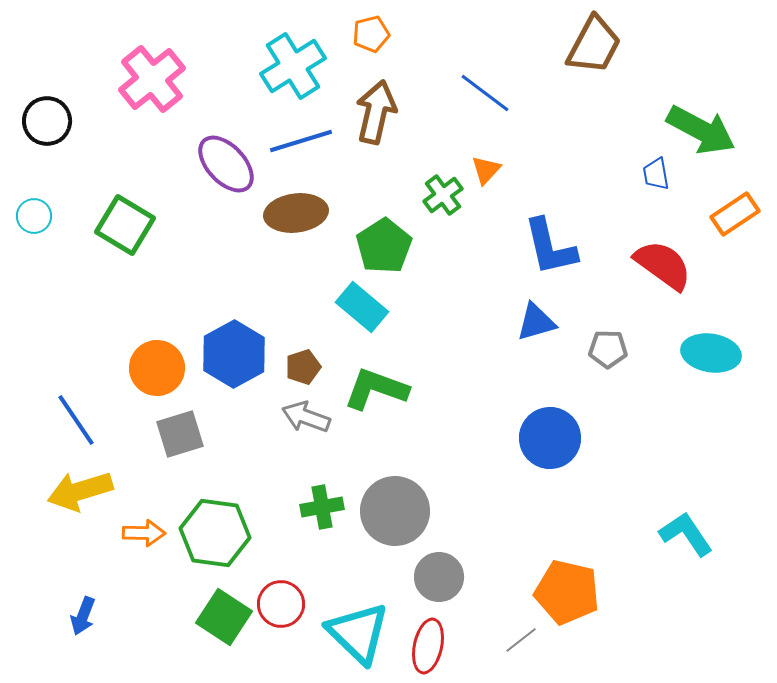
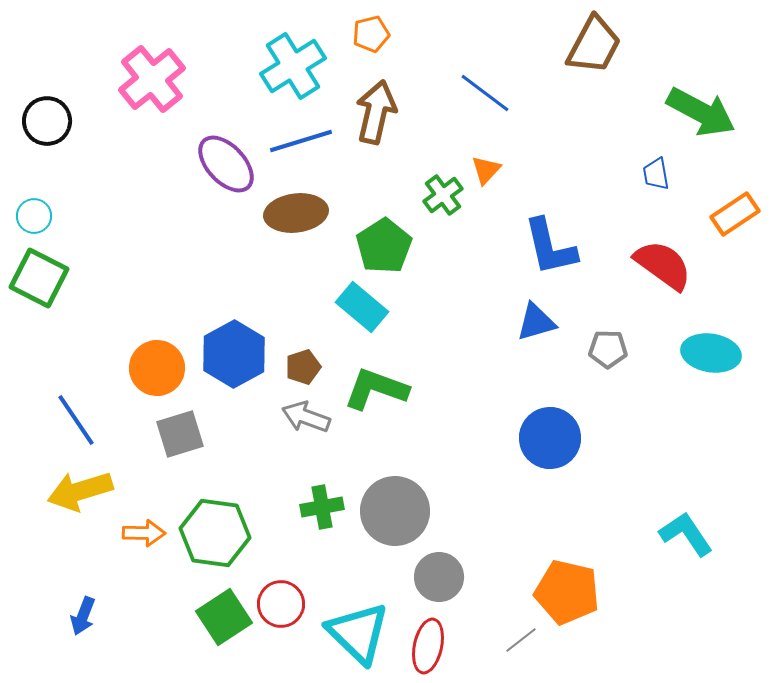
green arrow at (701, 130): moved 18 px up
green square at (125, 225): moved 86 px left, 53 px down; rotated 4 degrees counterclockwise
green square at (224, 617): rotated 24 degrees clockwise
